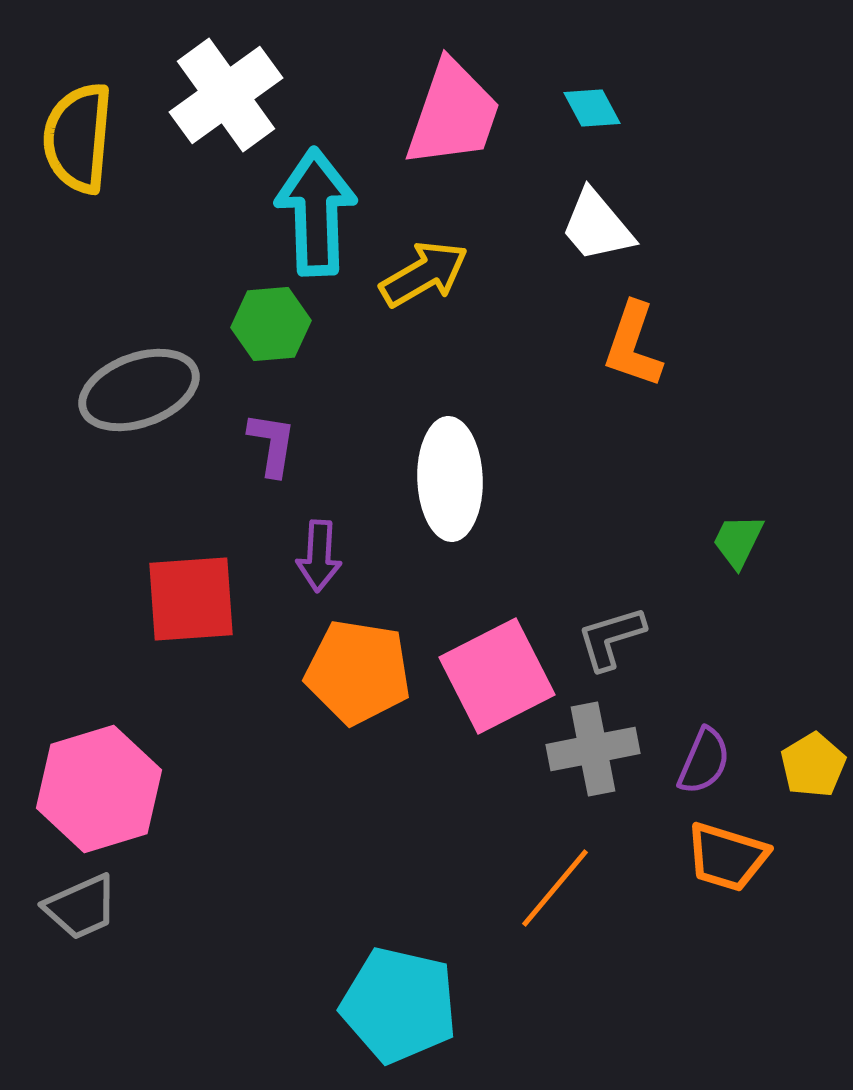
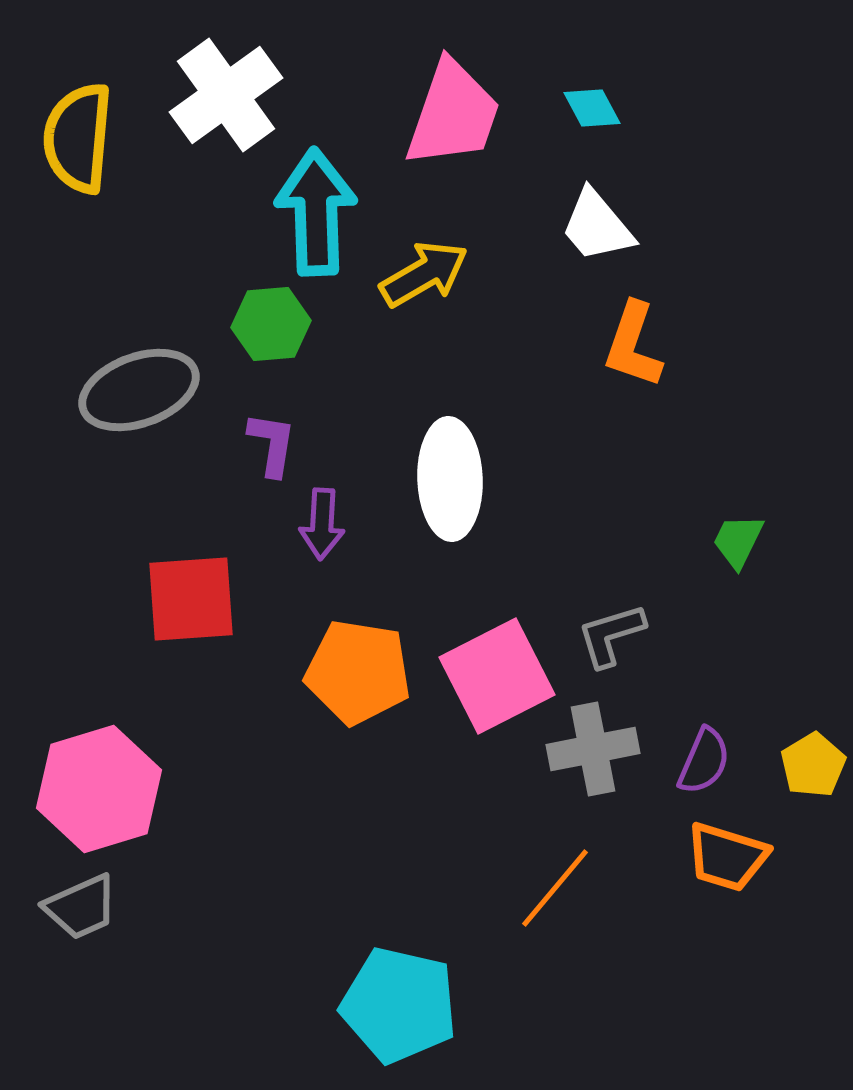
purple arrow: moved 3 px right, 32 px up
gray L-shape: moved 3 px up
